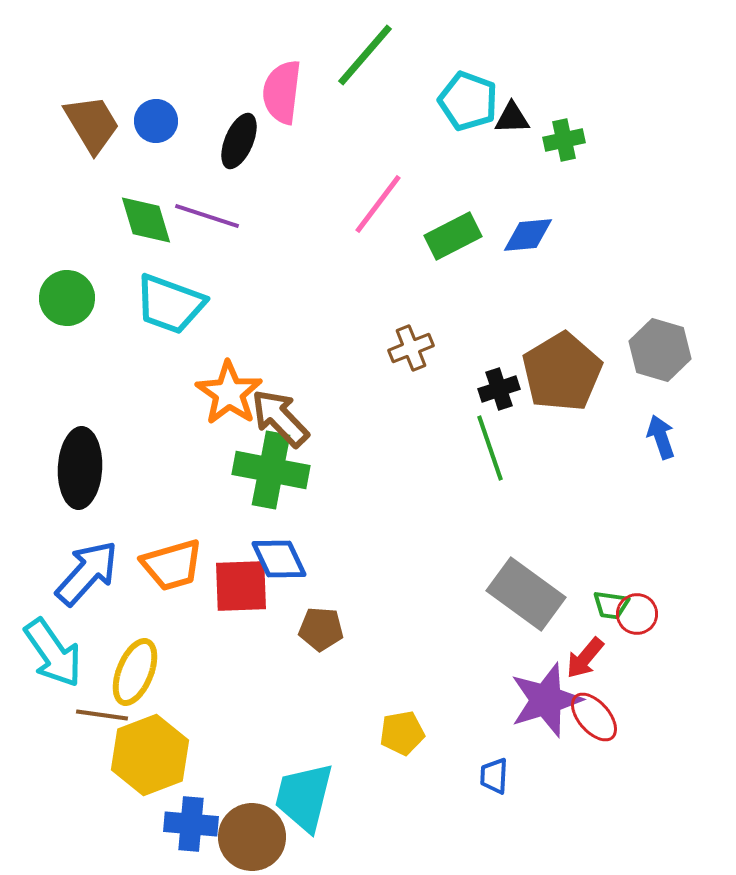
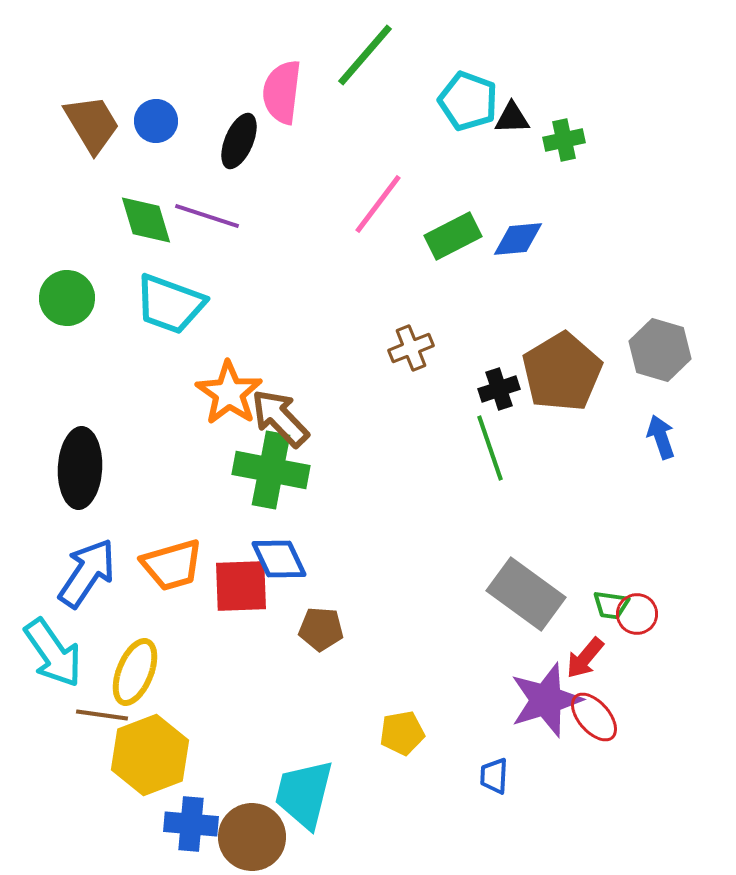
blue diamond at (528, 235): moved 10 px left, 4 px down
blue arrow at (87, 573): rotated 8 degrees counterclockwise
cyan trapezoid at (304, 797): moved 3 px up
